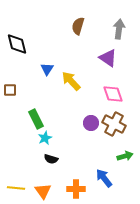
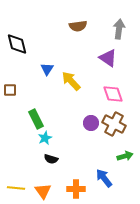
brown semicircle: rotated 114 degrees counterclockwise
